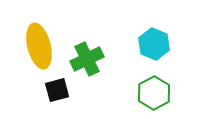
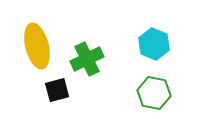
yellow ellipse: moved 2 px left
green hexagon: rotated 20 degrees counterclockwise
